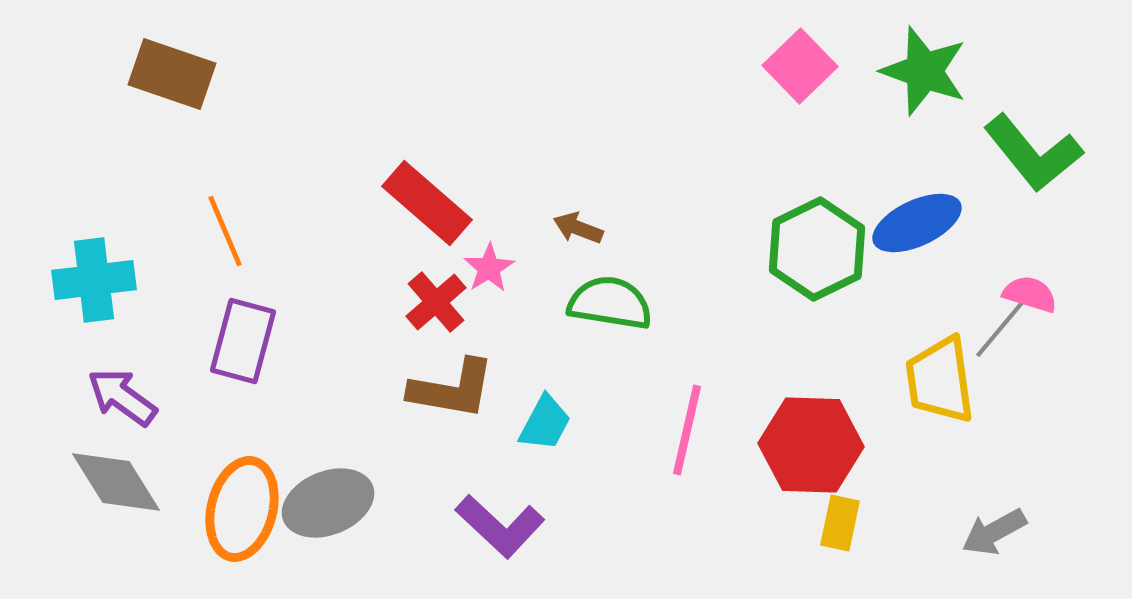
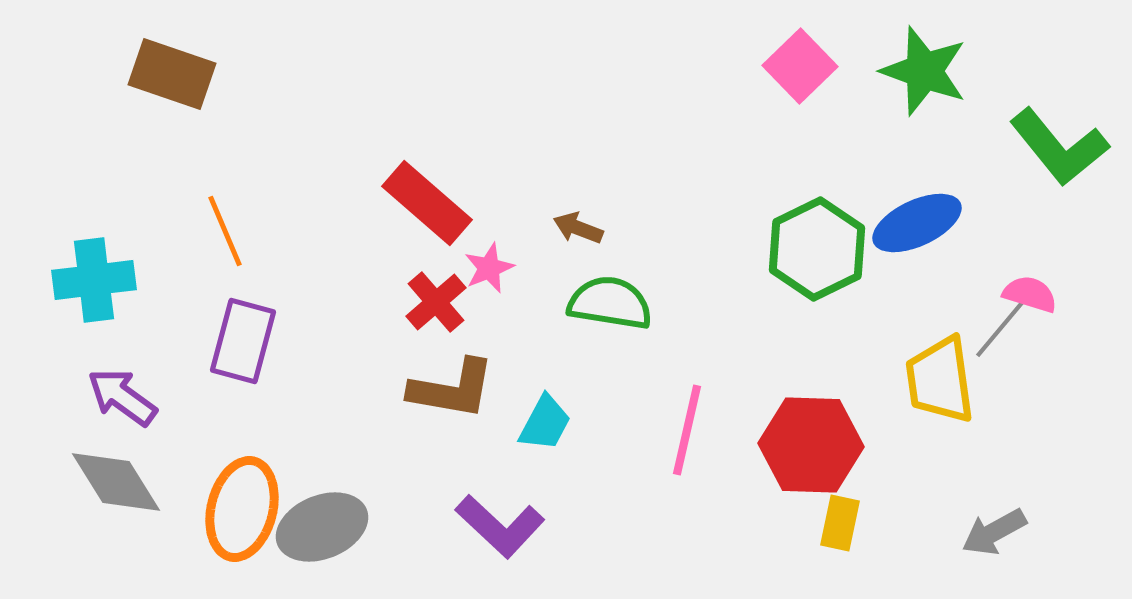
green L-shape: moved 26 px right, 6 px up
pink star: rotated 9 degrees clockwise
gray ellipse: moved 6 px left, 24 px down
